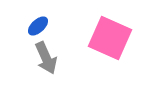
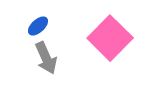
pink square: rotated 21 degrees clockwise
